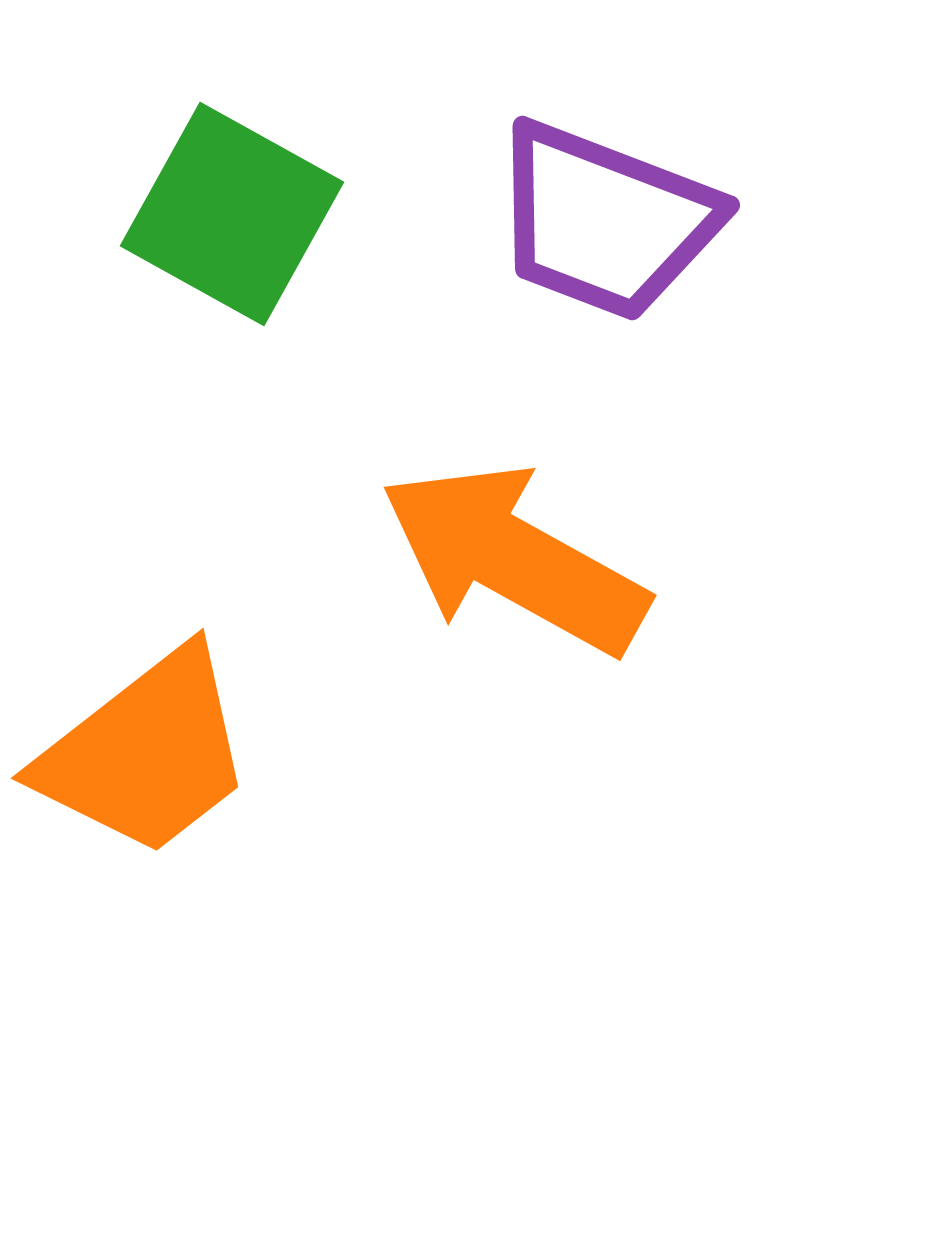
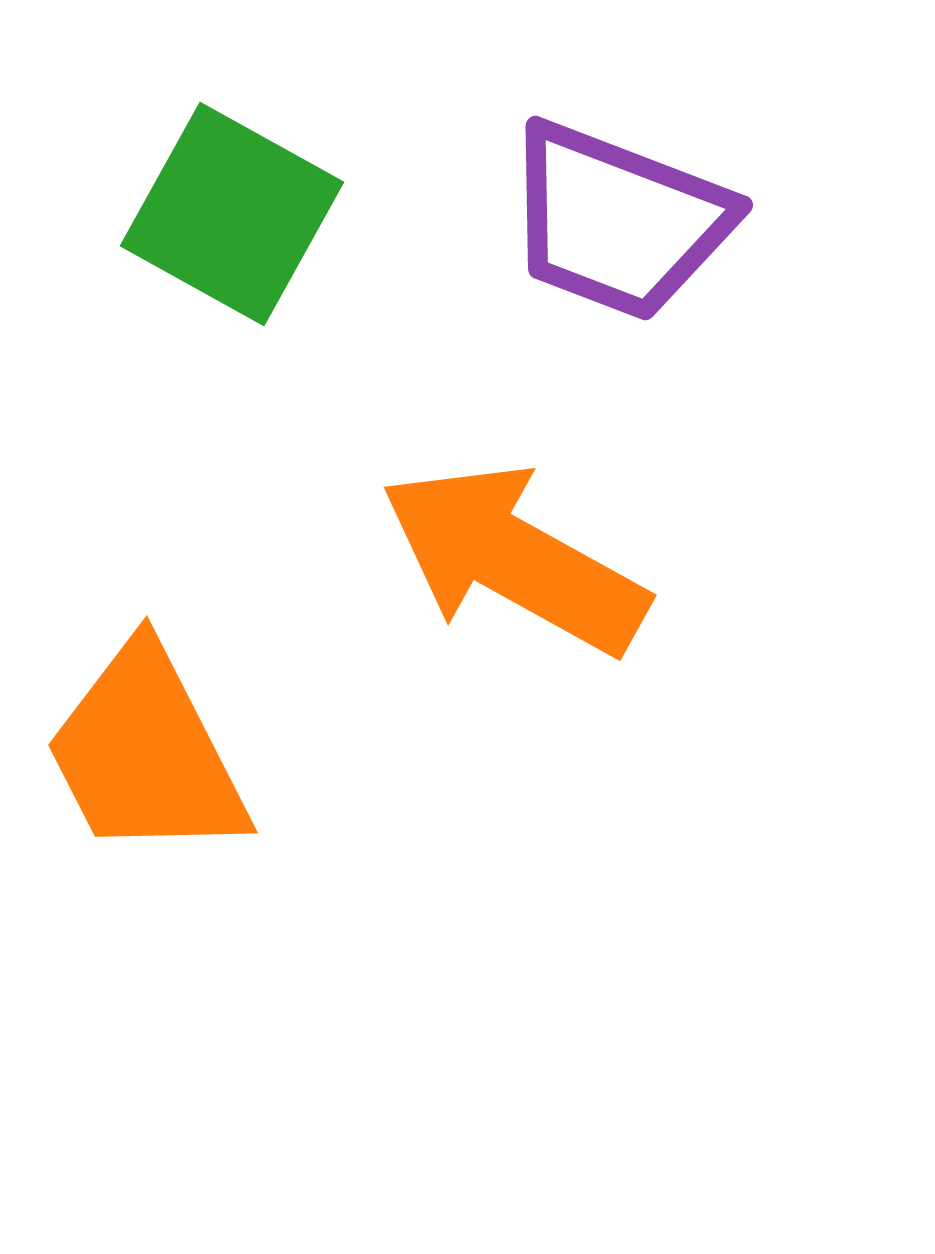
purple trapezoid: moved 13 px right
orange trapezoid: rotated 101 degrees clockwise
